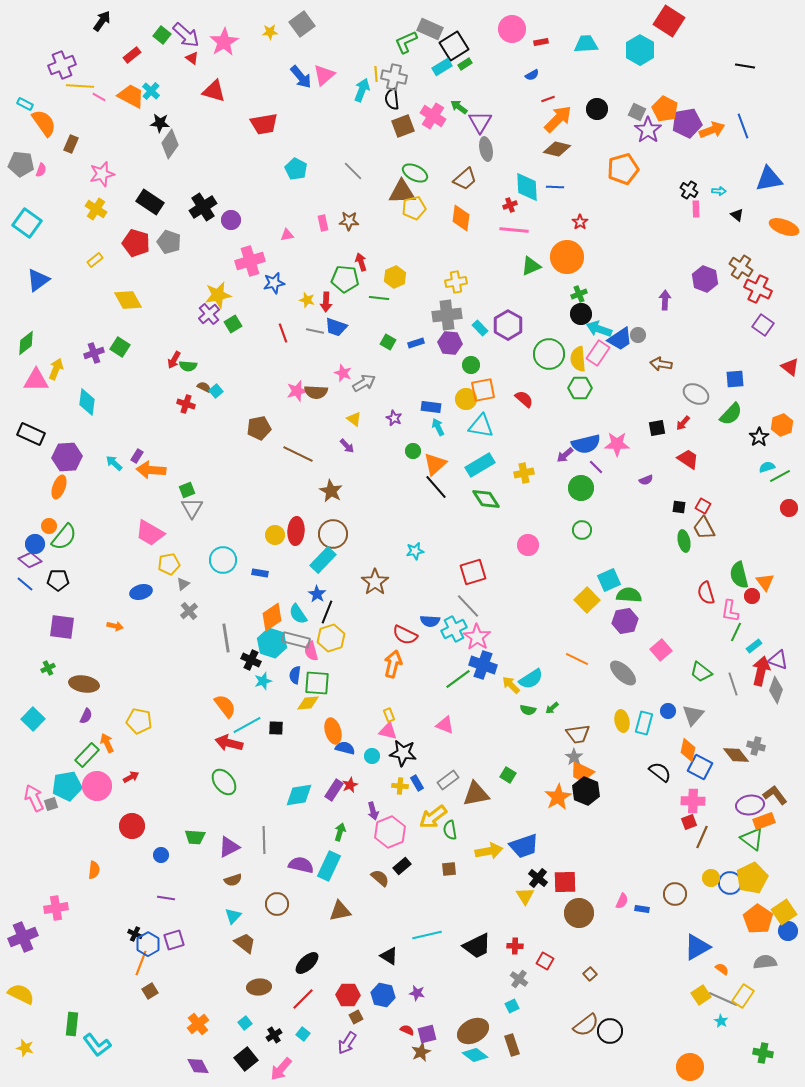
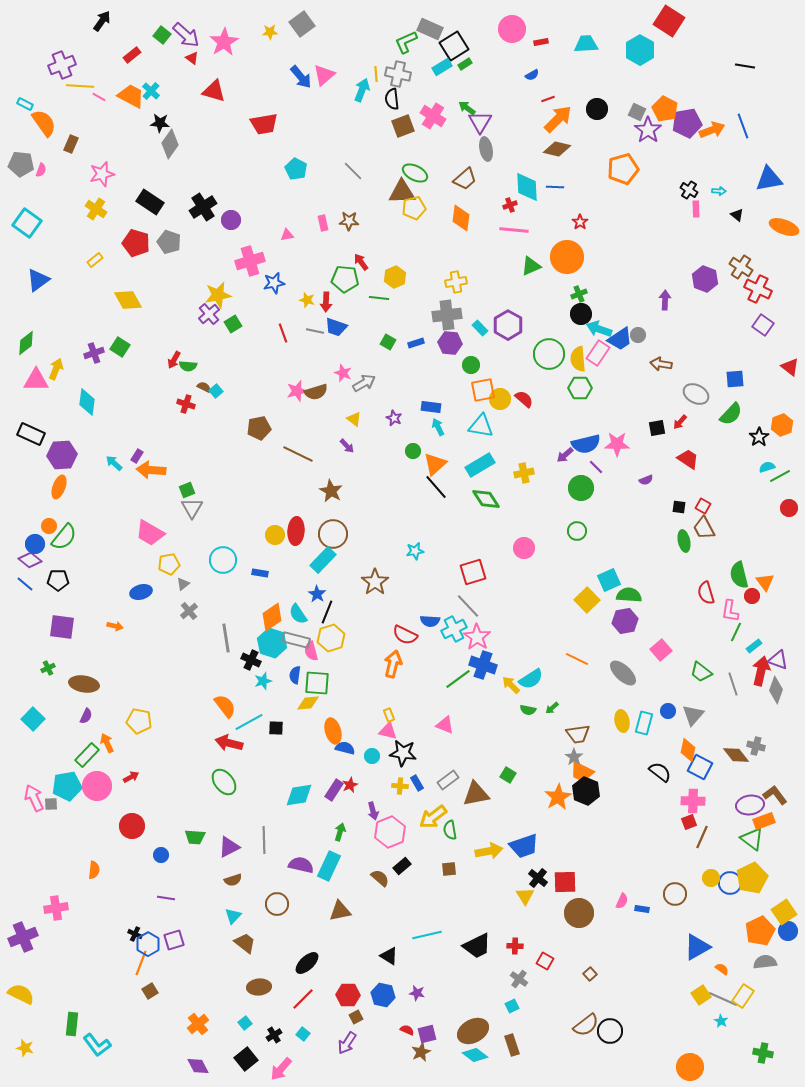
gray cross at (394, 77): moved 4 px right, 3 px up
green arrow at (459, 107): moved 8 px right, 1 px down
red arrow at (361, 262): rotated 18 degrees counterclockwise
brown semicircle at (316, 392): rotated 20 degrees counterclockwise
yellow circle at (466, 399): moved 34 px right
red arrow at (683, 423): moved 3 px left, 1 px up
purple hexagon at (67, 457): moved 5 px left, 2 px up
green circle at (582, 530): moved 5 px left, 1 px down
pink circle at (528, 545): moved 4 px left, 3 px down
cyan line at (247, 725): moved 2 px right, 3 px up
gray square at (51, 804): rotated 16 degrees clockwise
orange pentagon at (758, 919): moved 2 px right, 12 px down; rotated 12 degrees clockwise
